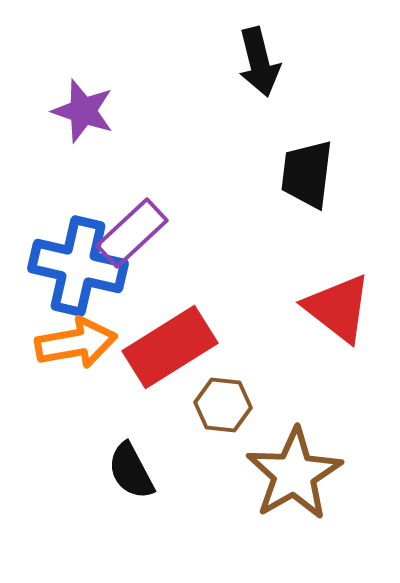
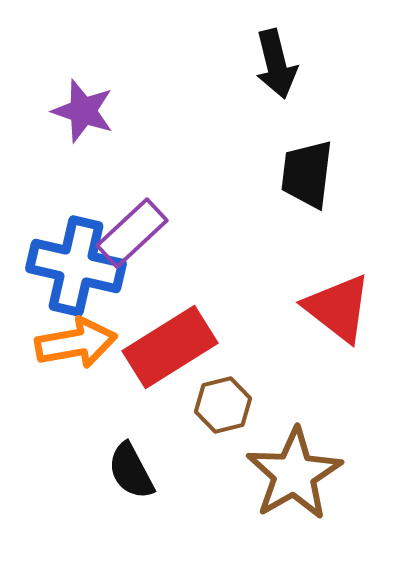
black arrow: moved 17 px right, 2 px down
blue cross: moved 2 px left
brown hexagon: rotated 20 degrees counterclockwise
